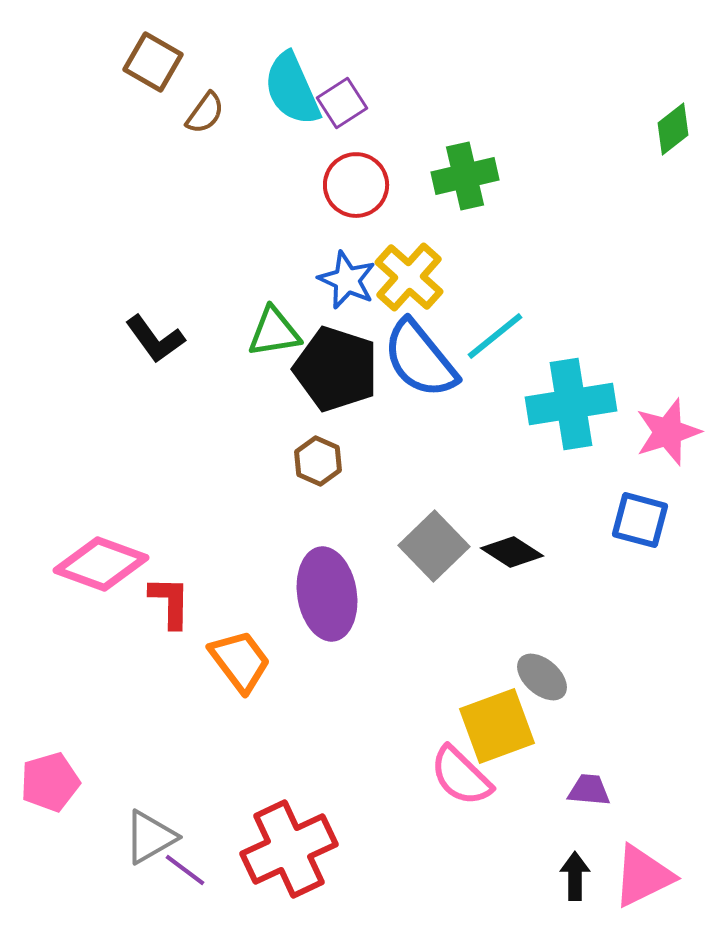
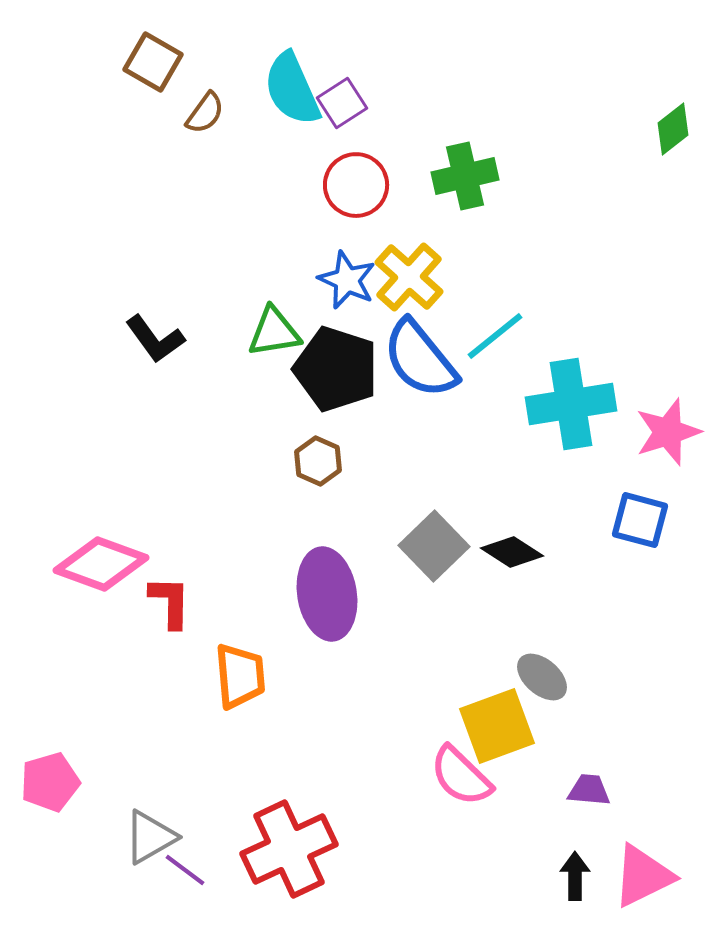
orange trapezoid: moved 15 px down; rotated 32 degrees clockwise
